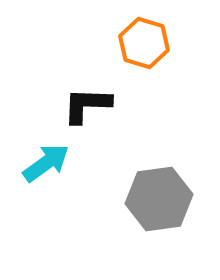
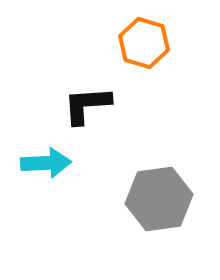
black L-shape: rotated 6 degrees counterclockwise
cyan arrow: rotated 33 degrees clockwise
